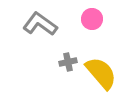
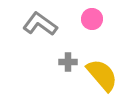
gray cross: rotated 12 degrees clockwise
yellow semicircle: moved 1 px right, 2 px down
